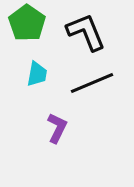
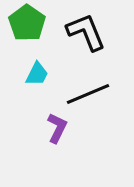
cyan trapezoid: rotated 16 degrees clockwise
black line: moved 4 px left, 11 px down
